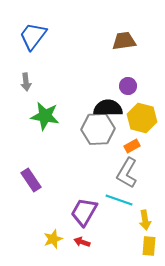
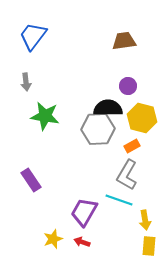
gray L-shape: moved 2 px down
